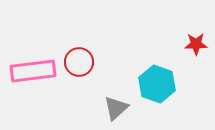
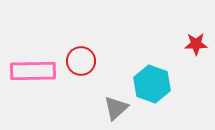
red circle: moved 2 px right, 1 px up
pink rectangle: rotated 6 degrees clockwise
cyan hexagon: moved 5 px left
